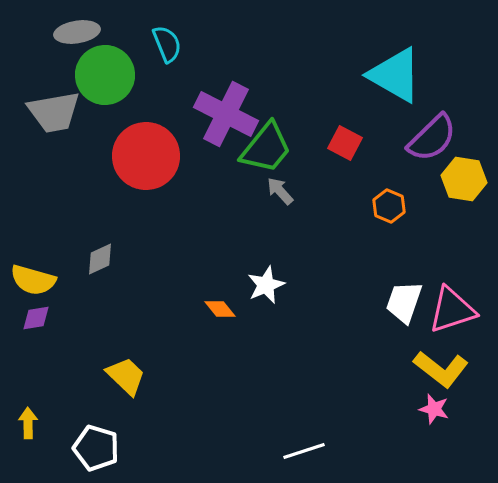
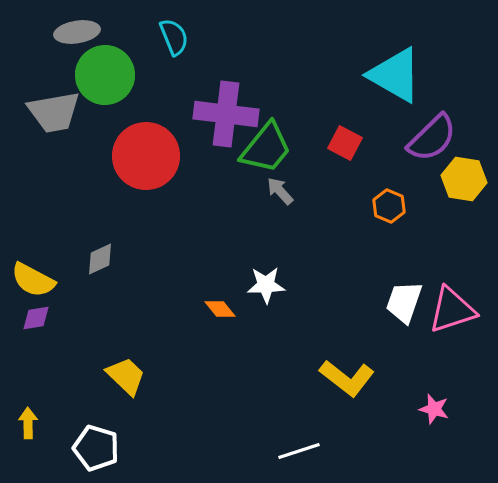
cyan semicircle: moved 7 px right, 7 px up
purple cross: rotated 20 degrees counterclockwise
yellow semicircle: rotated 12 degrees clockwise
white star: rotated 21 degrees clockwise
yellow L-shape: moved 94 px left, 9 px down
white line: moved 5 px left
